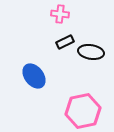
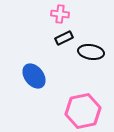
black rectangle: moved 1 px left, 4 px up
